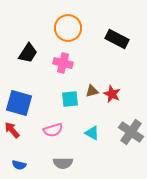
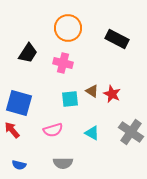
brown triangle: rotated 48 degrees clockwise
